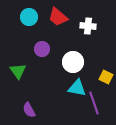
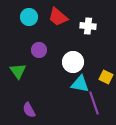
purple circle: moved 3 px left, 1 px down
cyan triangle: moved 3 px right, 4 px up
